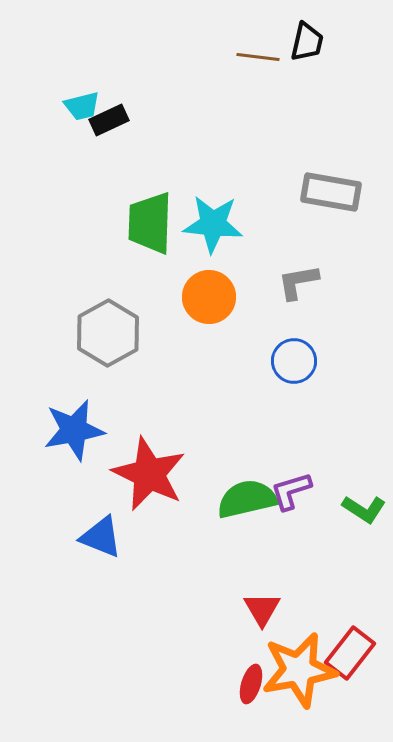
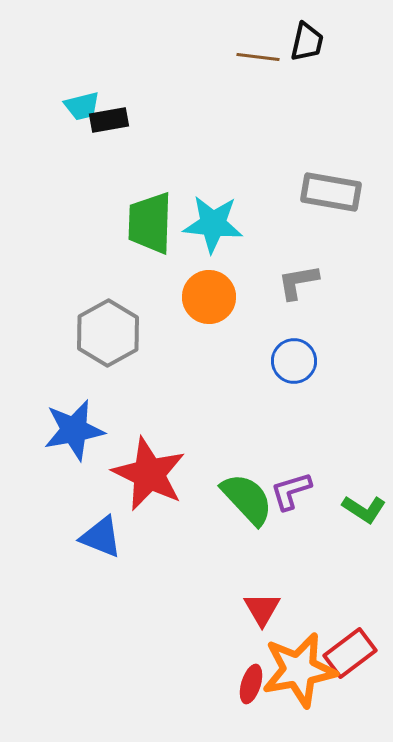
black rectangle: rotated 15 degrees clockwise
green semicircle: rotated 60 degrees clockwise
red rectangle: rotated 15 degrees clockwise
